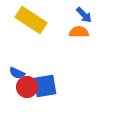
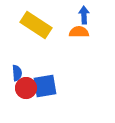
blue arrow: rotated 138 degrees counterclockwise
yellow rectangle: moved 5 px right, 5 px down
blue semicircle: rotated 119 degrees counterclockwise
red circle: moved 1 px left, 1 px down
